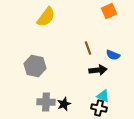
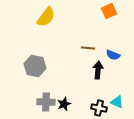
brown line: rotated 64 degrees counterclockwise
black arrow: rotated 78 degrees counterclockwise
cyan triangle: moved 14 px right, 6 px down
